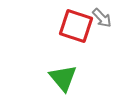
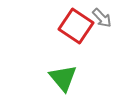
red square: rotated 16 degrees clockwise
